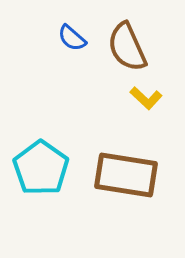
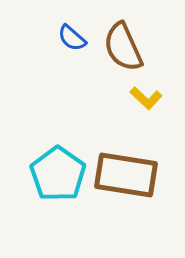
brown semicircle: moved 4 px left
cyan pentagon: moved 17 px right, 6 px down
